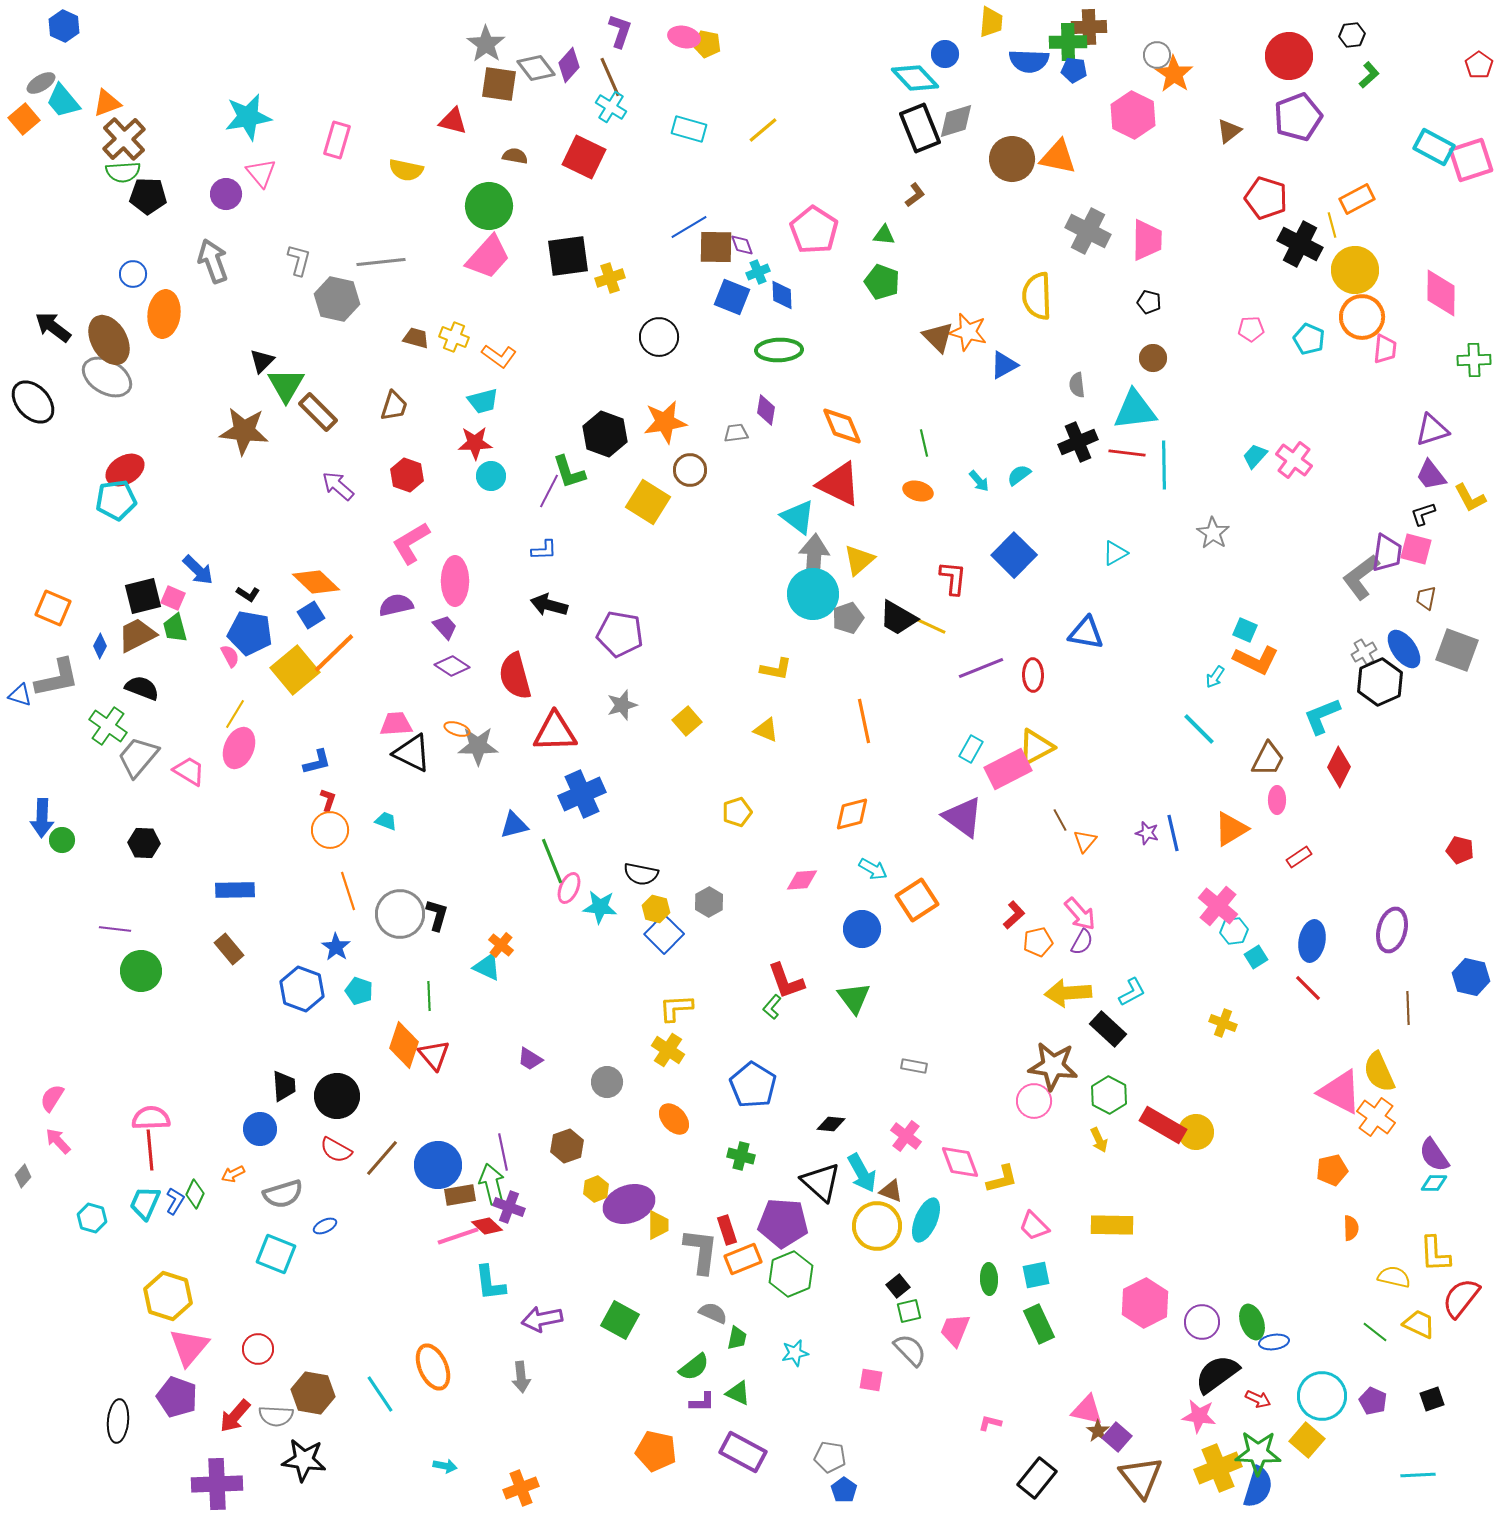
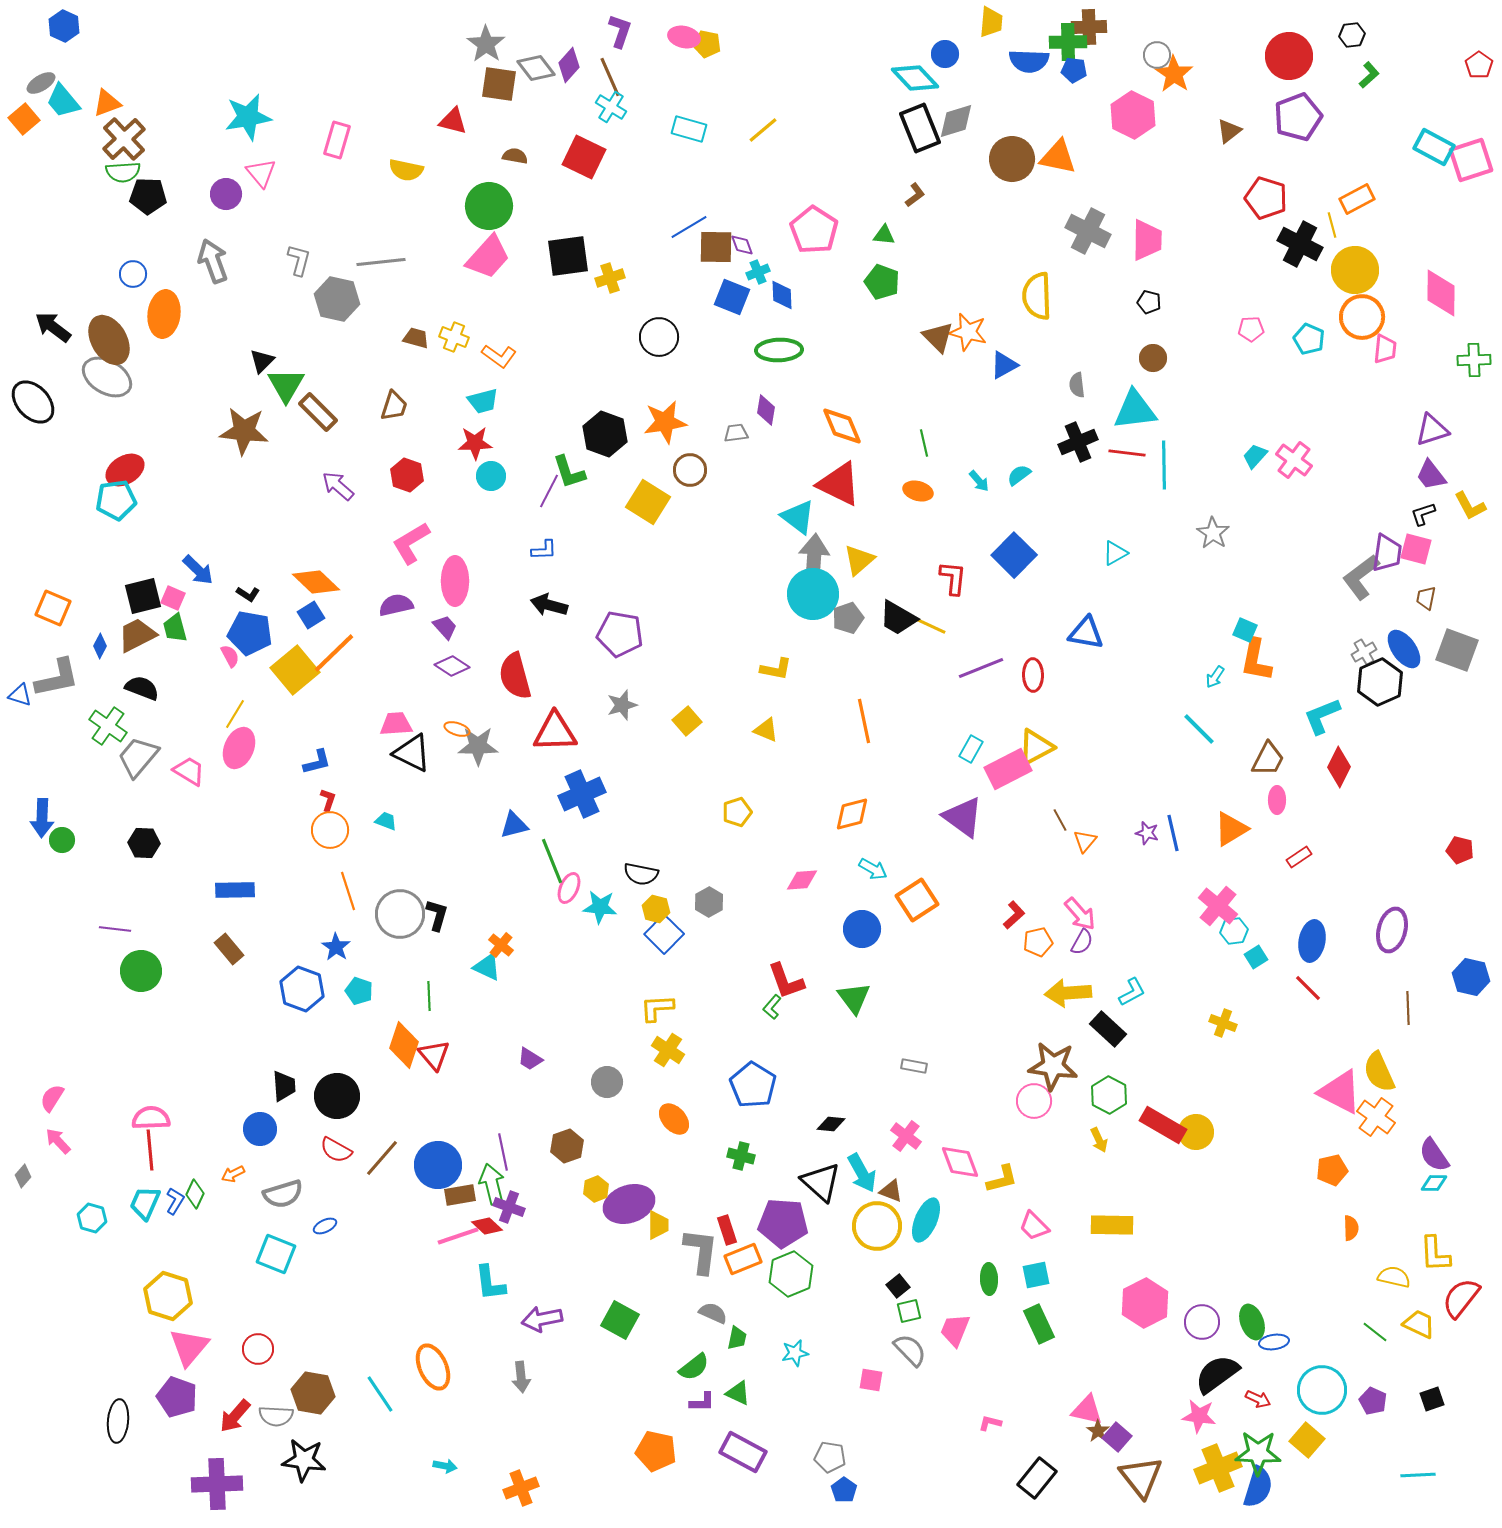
yellow L-shape at (1470, 498): moved 8 px down
orange L-shape at (1256, 660): rotated 75 degrees clockwise
yellow L-shape at (676, 1008): moved 19 px left
cyan circle at (1322, 1396): moved 6 px up
